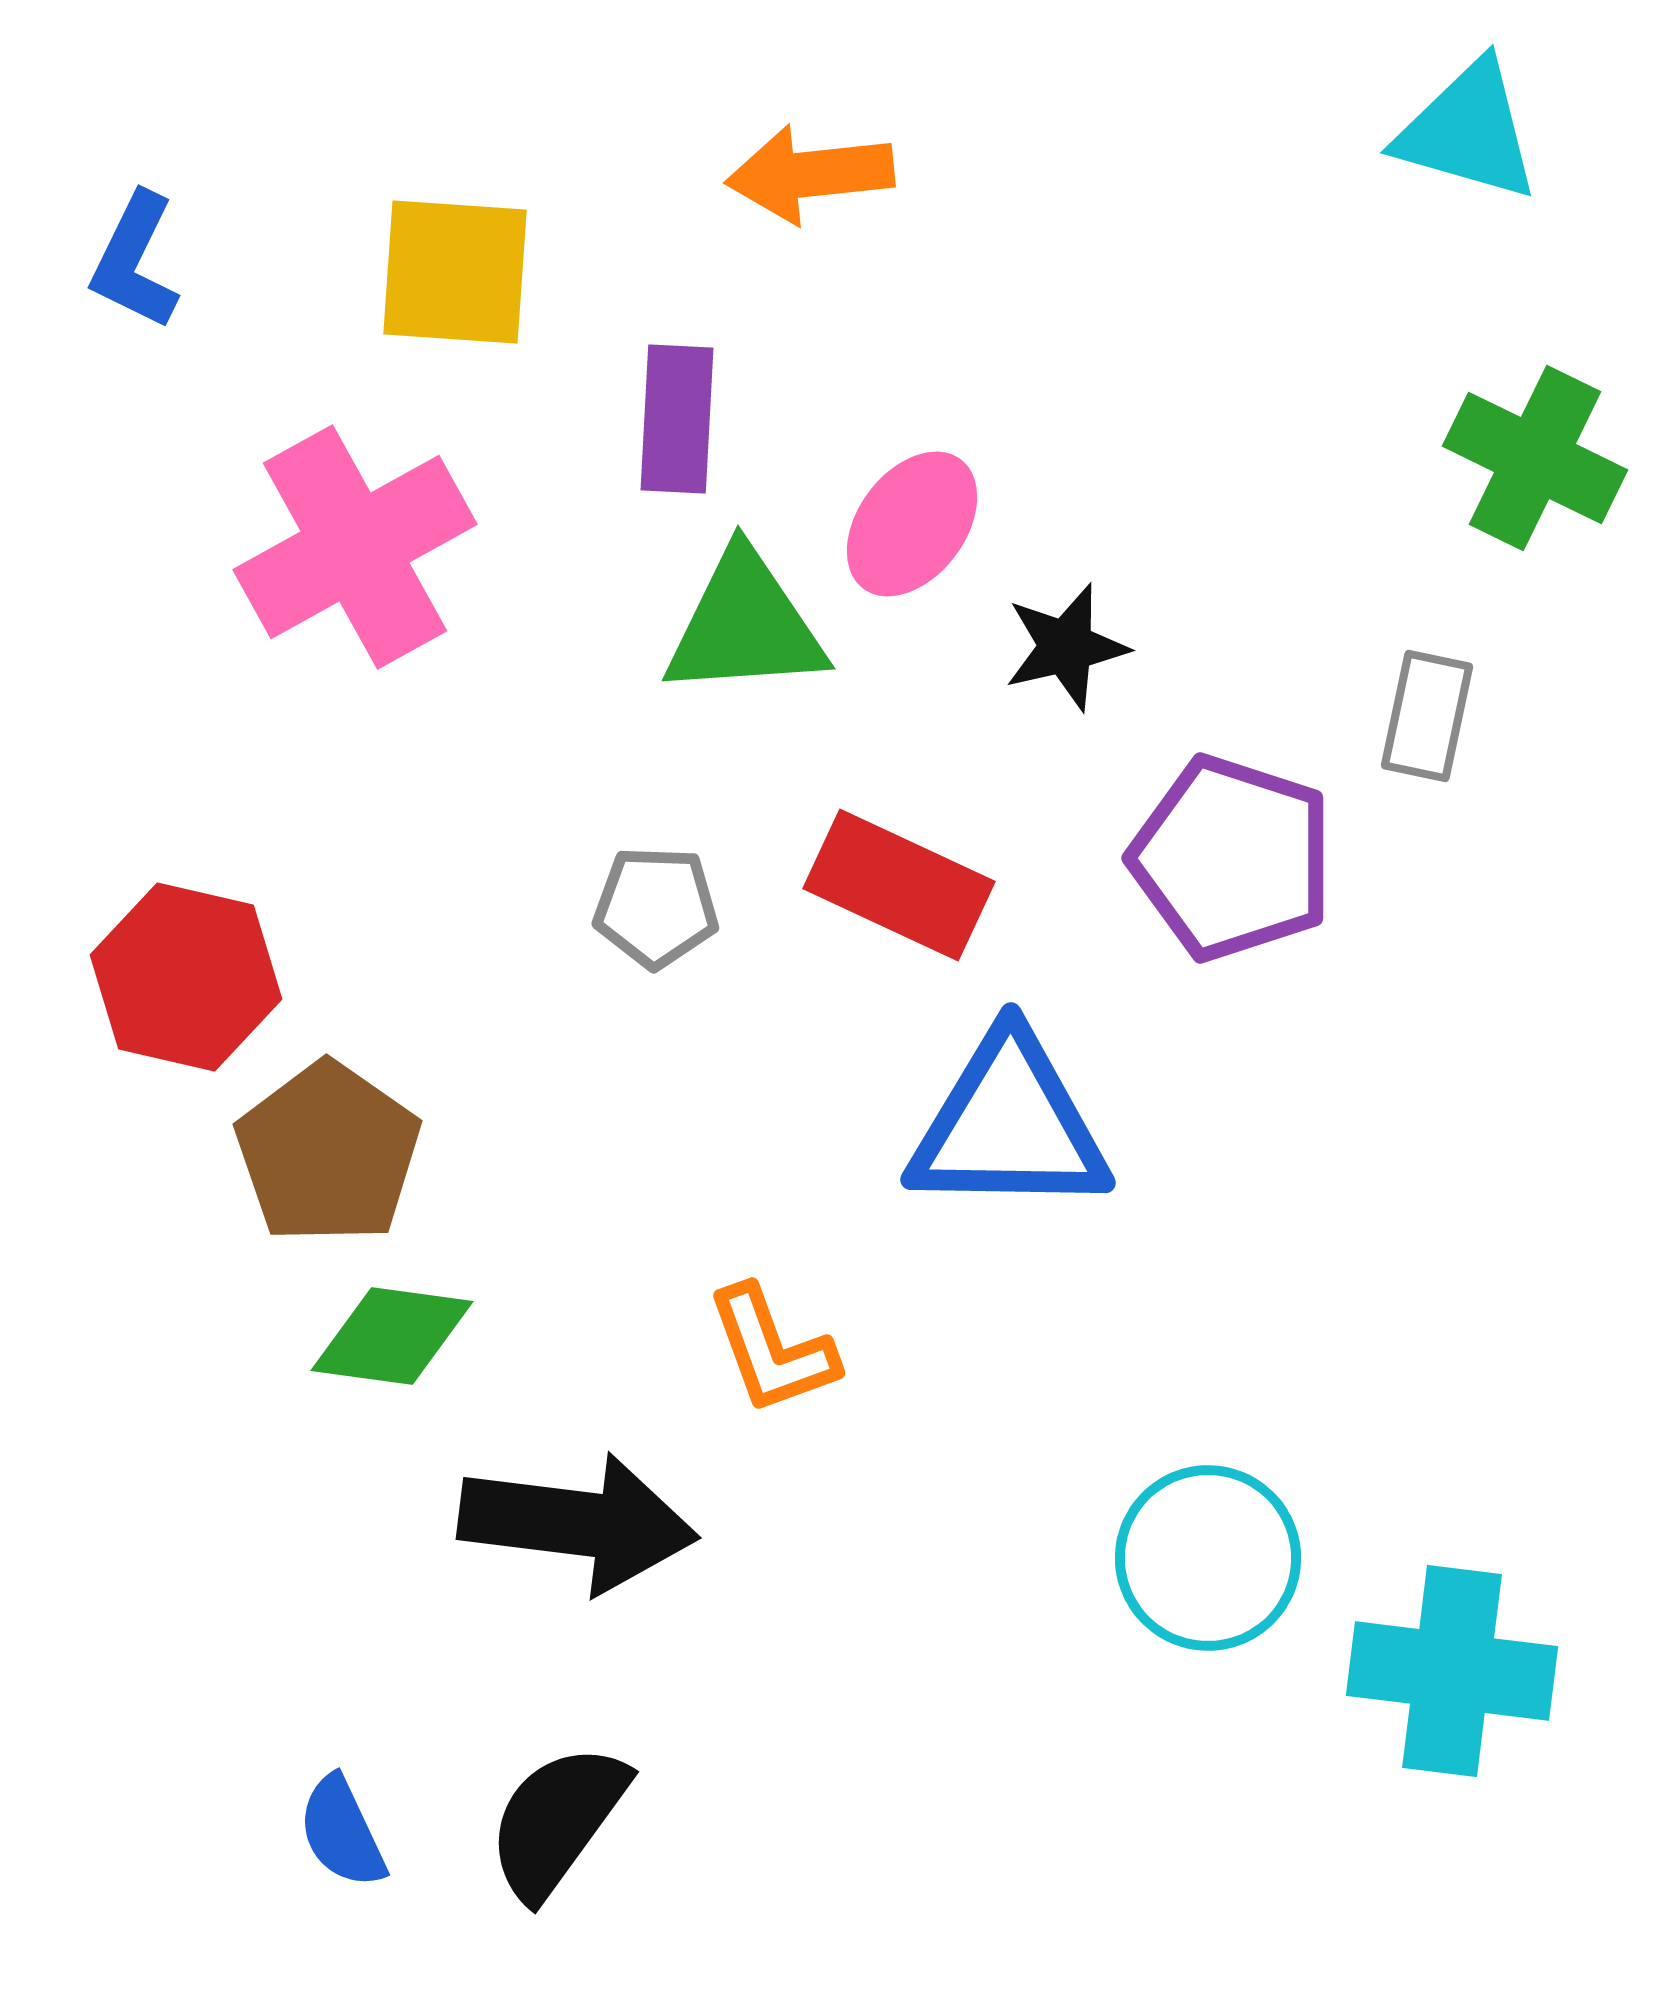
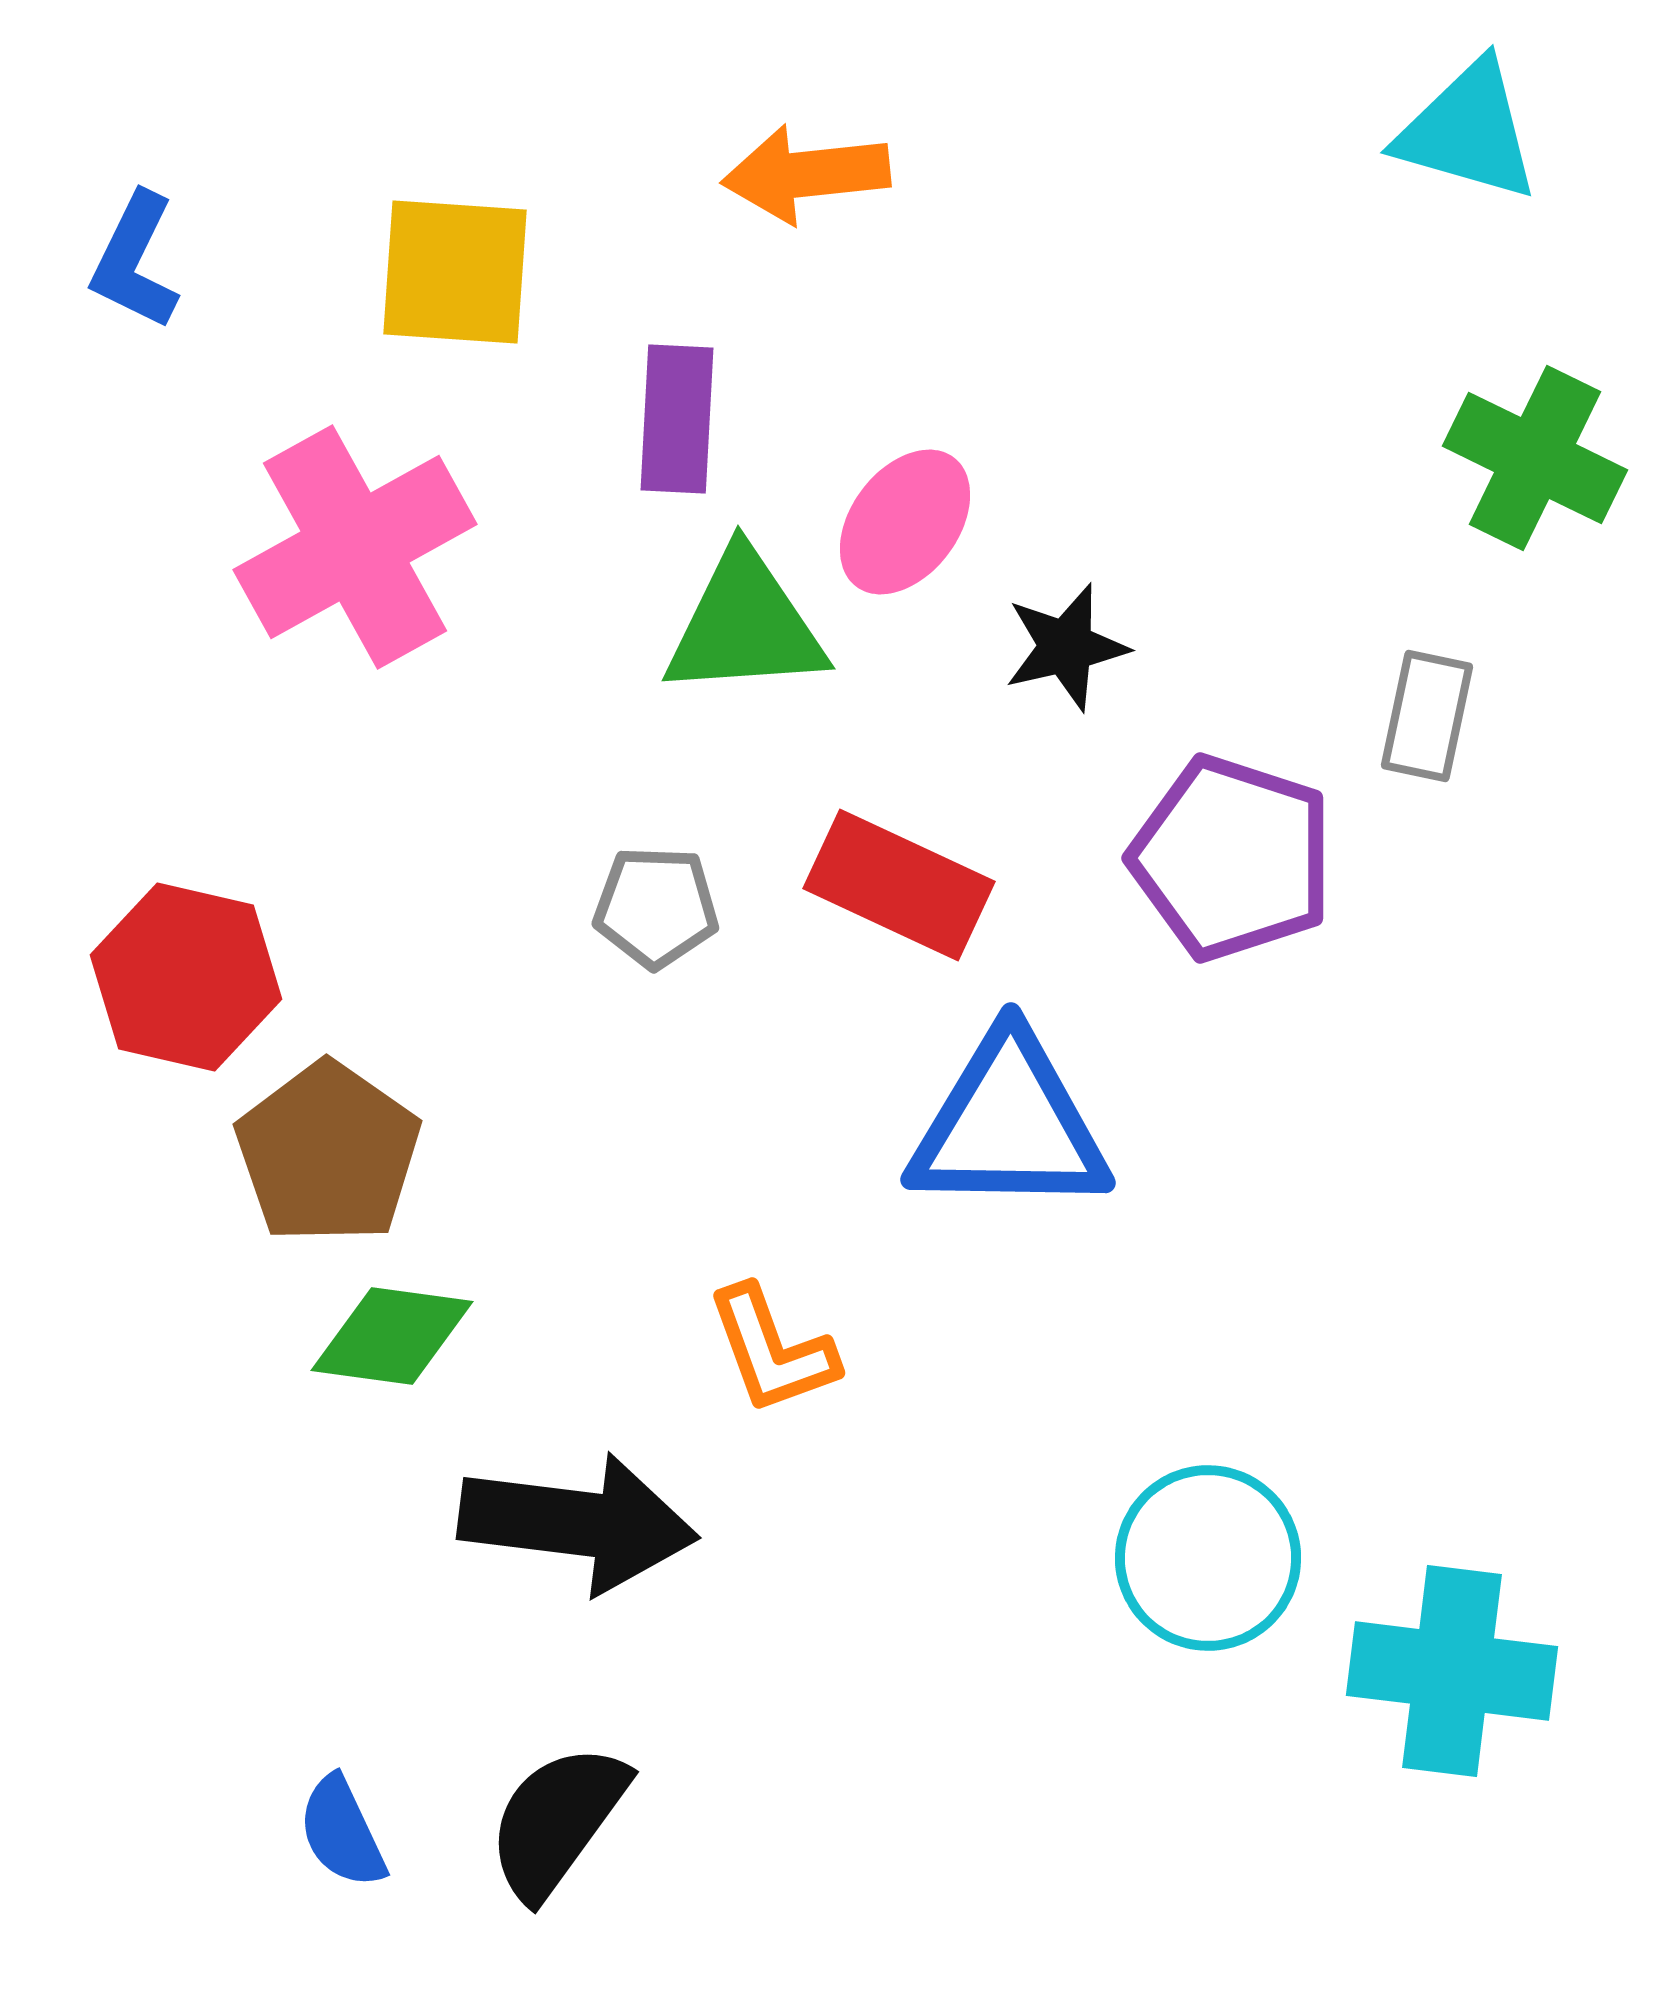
orange arrow: moved 4 px left
pink ellipse: moved 7 px left, 2 px up
